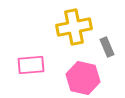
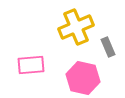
yellow cross: moved 2 px right; rotated 12 degrees counterclockwise
gray rectangle: moved 1 px right
